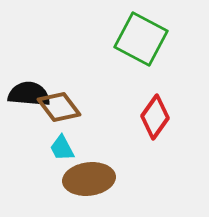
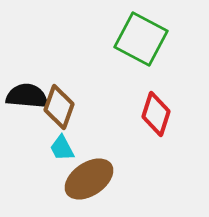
black semicircle: moved 2 px left, 2 px down
brown diamond: rotated 57 degrees clockwise
red diamond: moved 1 px right, 3 px up; rotated 18 degrees counterclockwise
brown ellipse: rotated 27 degrees counterclockwise
